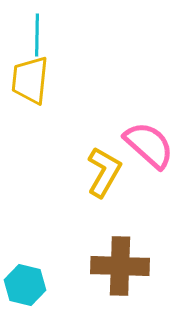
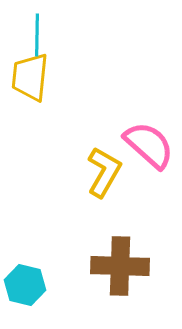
yellow trapezoid: moved 3 px up
